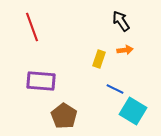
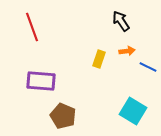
orange arrow: moved 2 px right, 1 px down
blue line: moved 33 px right, 22 px up
brown pentagon: moved 1 px left; rotated 10 degrees counterclockwise
